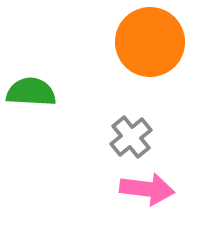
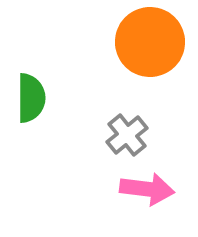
green semicircle: moved 6 px down; rotated 87 degrees clockwise
gray cross: moved 4 px left, 2 px up
